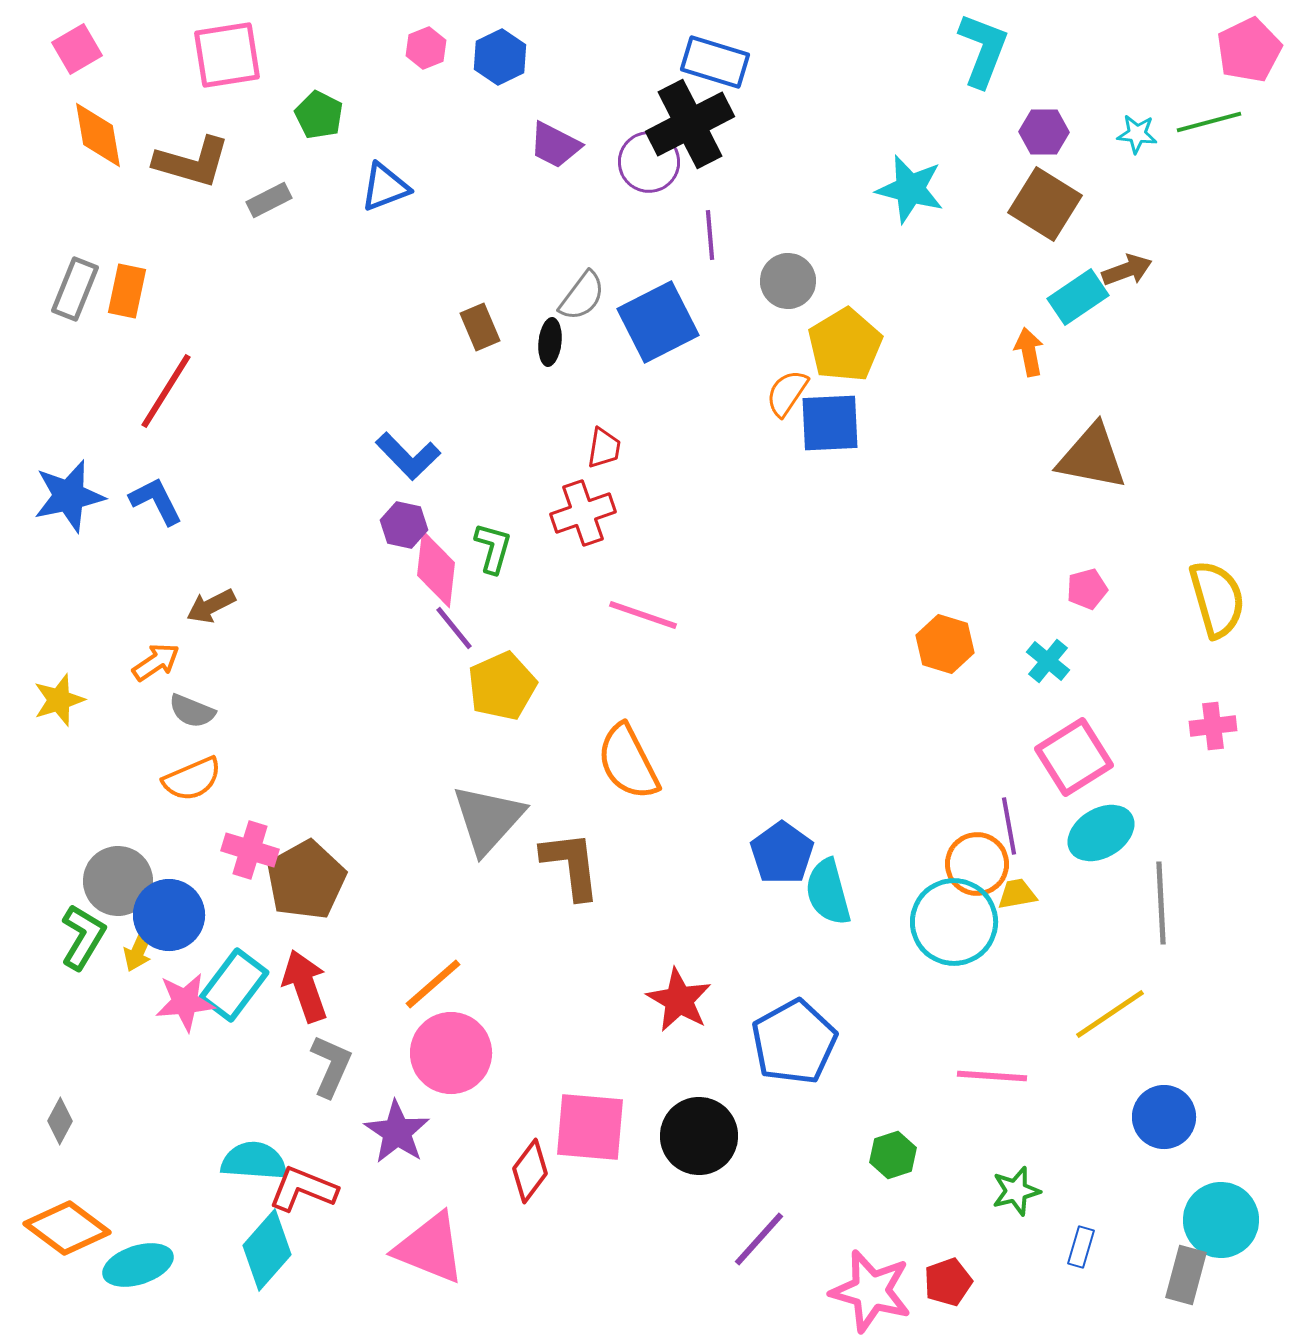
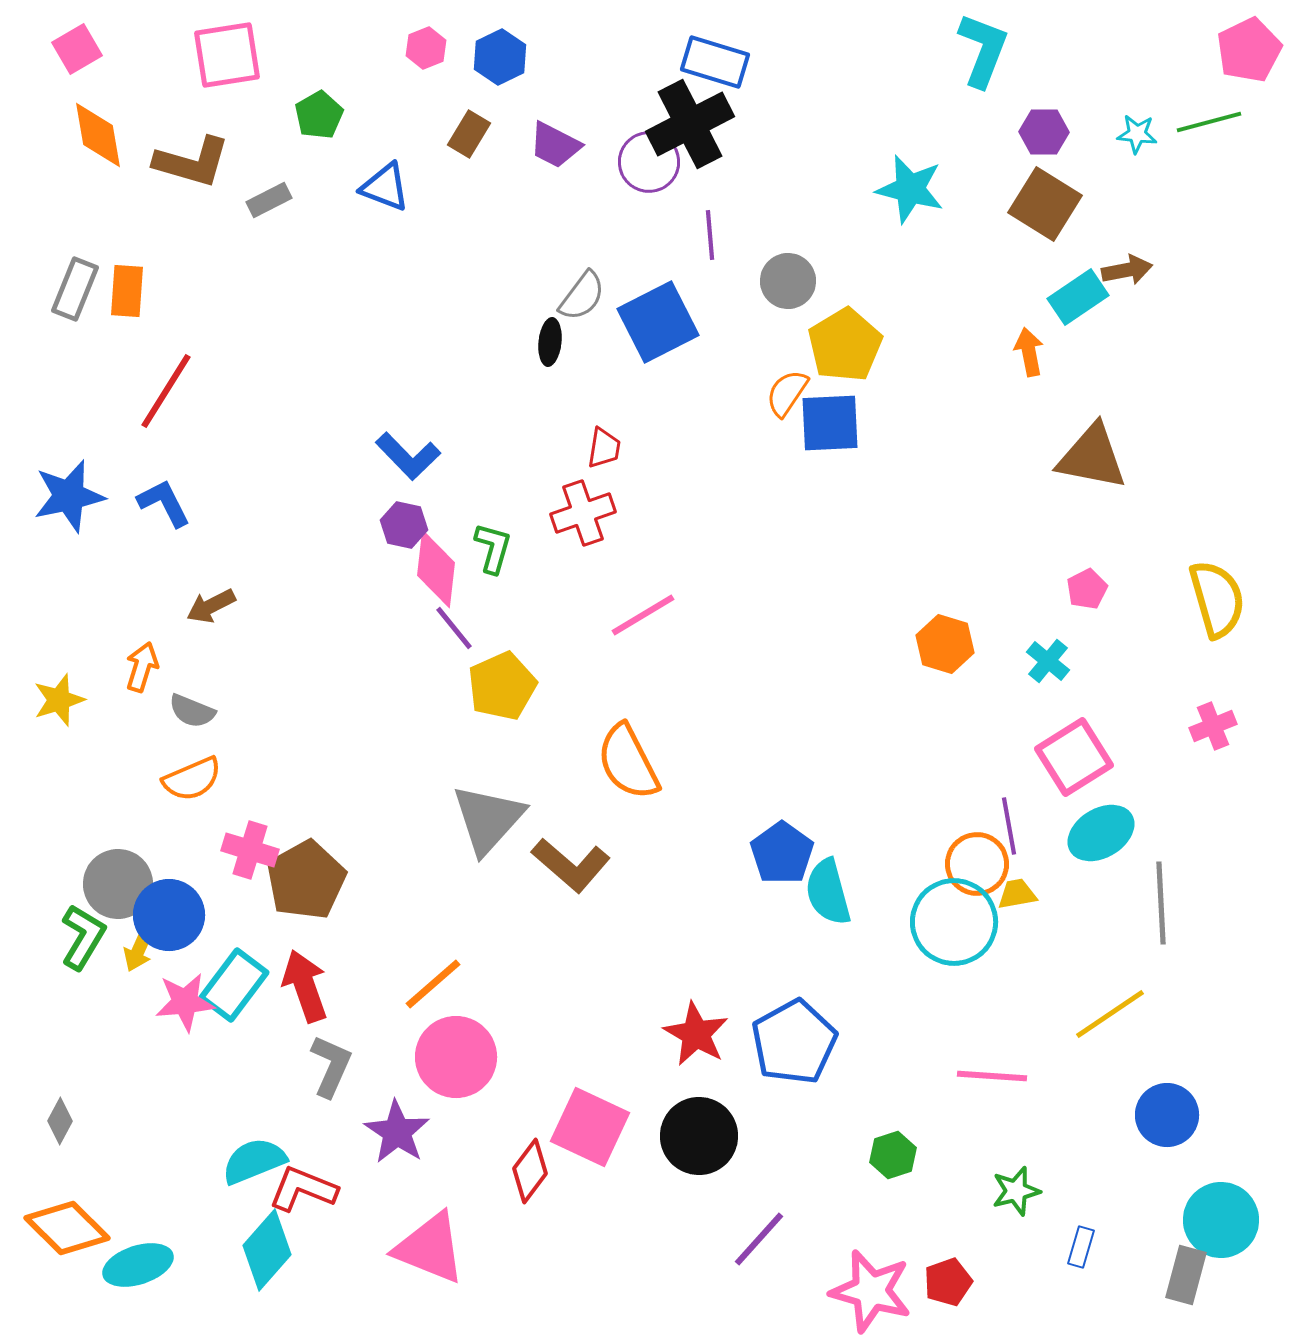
green pentagon at (319, 115): rotated 15 degrees clockwise
blue triangle at (385, 187): rotated 42 degrees clockwise
brown arrow at (1127, 270): rotated 9 degrees clockwise
orange rectangle at (127, 291): rotated 8 degrees counterclockwise
brown rectangle at (480, 327): moved 11 px left, 193 px up; rotated 54 degrees clockwise
blue L-shape at (156, 501): moved 8 px right, 2 px down
pink pentagon at (1087, 589): rotated 12 degrees counterclockwise
pink line at (643, 615): rotated 50 degrees counterclockwise
orange arrow at (156, 662): moved 14 px left, 5 px down; rotated 39 degrees counterclockwise
pink cross at (1213, 726): rotated 15 degrees counterclockwise
brown L-shape at (571, 865): rotated 138 degrees clockwise
gray circle at (118, 881): moved 3 px down
red star at (679, 1000): moved 17 px right, 34 px down
pink circle at (451, 1053): moved 5 px right, 4 px down
blue circle at (1164, 1117): moved 3 px right, 2 px up
pink square at (590, 1127): rotated 20 degrees clockwise
cyan semicircle at (254, 1161): rotated 26 degrees counterclockwise
orange diamond at (67, 1228): rotated 8 degrees clockwise
